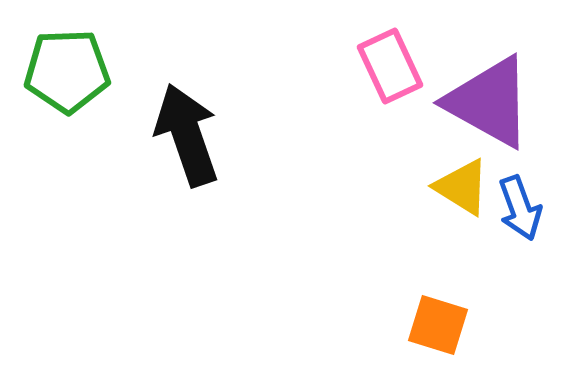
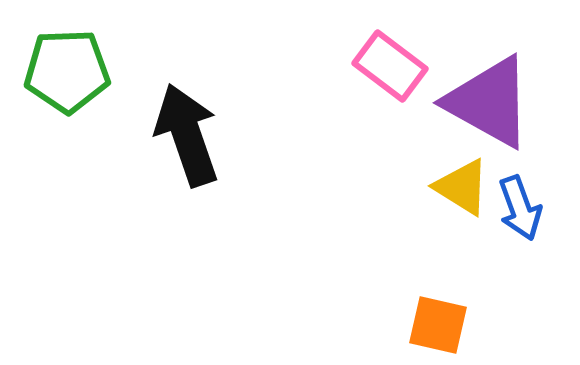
pink rectangle: rotated 28 degrees counterclockwise
orange square: rotated 4 degrees counterclockwise
